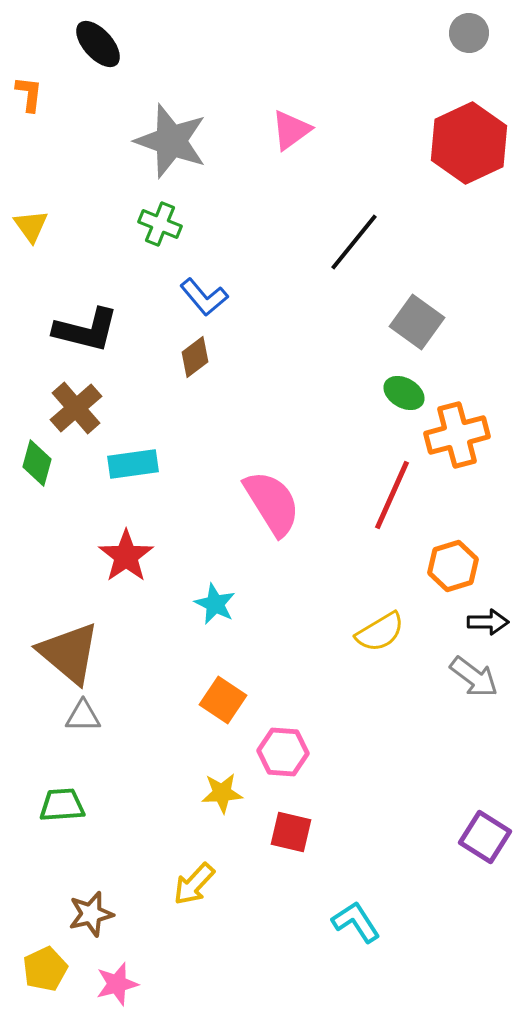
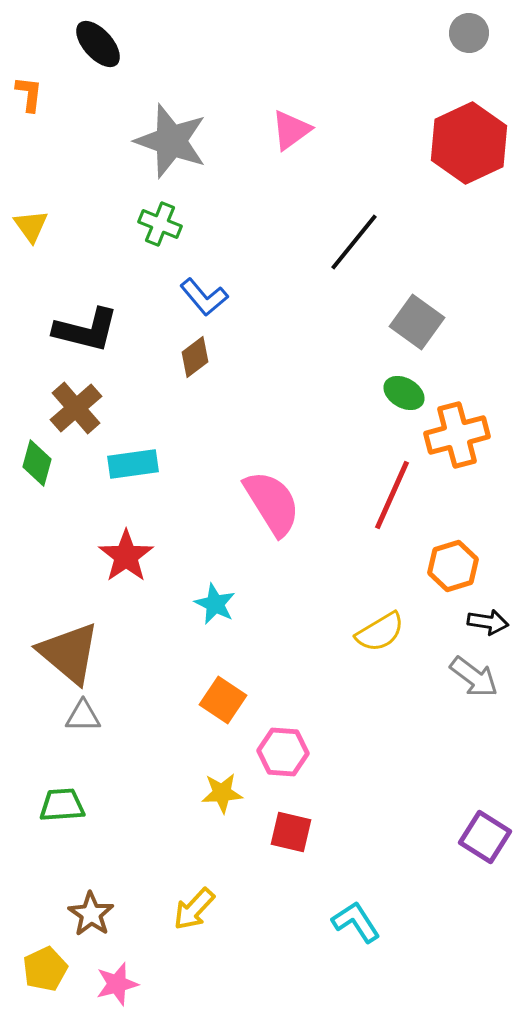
black arrow: rotated 9 degrees clockwise
yellow arrow: moved 25 px down
brown star: rotated 24 degrees counterclockwise
